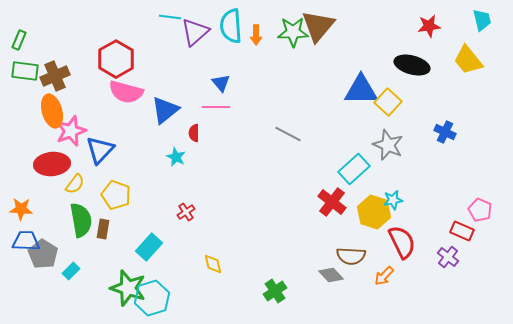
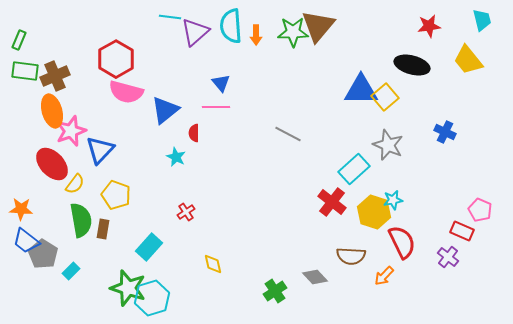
yellow square at (388, 102): moved 3 px left, 5 px up; rotated 8 degrees clockwise
red ellipse at (52, 164): rotated 52 degrees clockwise
blue trapezoid at (26, 241): rotated 144 degrees counterclockwise
gray diamond at (331, 275): moved 16 px left, 2 px down
